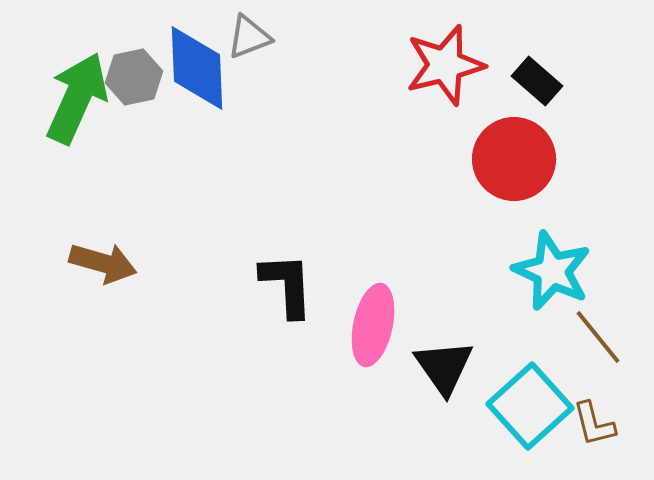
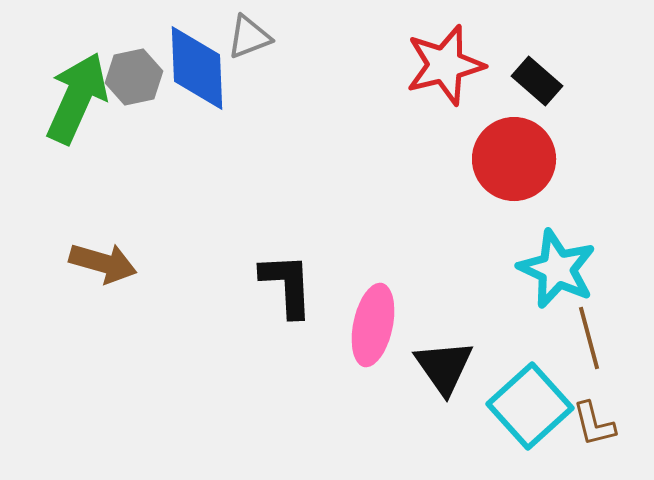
cyan star: moved 5 px right, 2 px up
brown line: moved 9 px left, 1 px down; rotated 24 degrees clockwise
